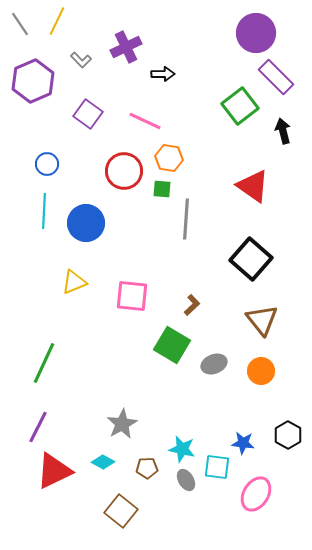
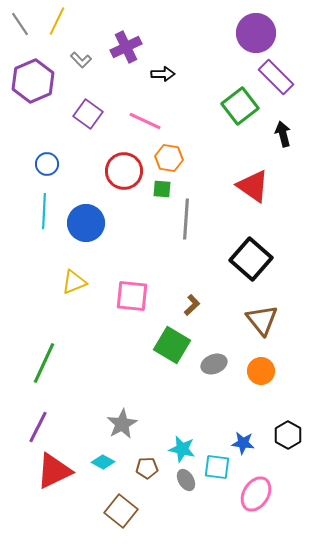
black arrow at (283, 131): moved 3 px down
